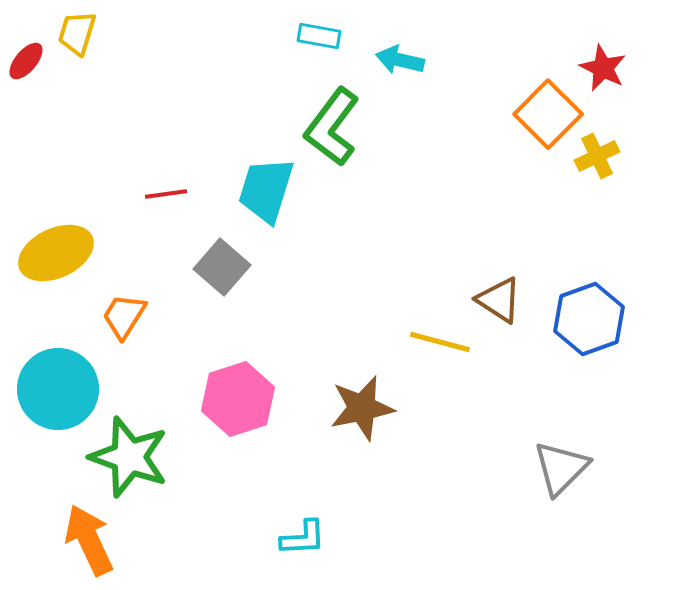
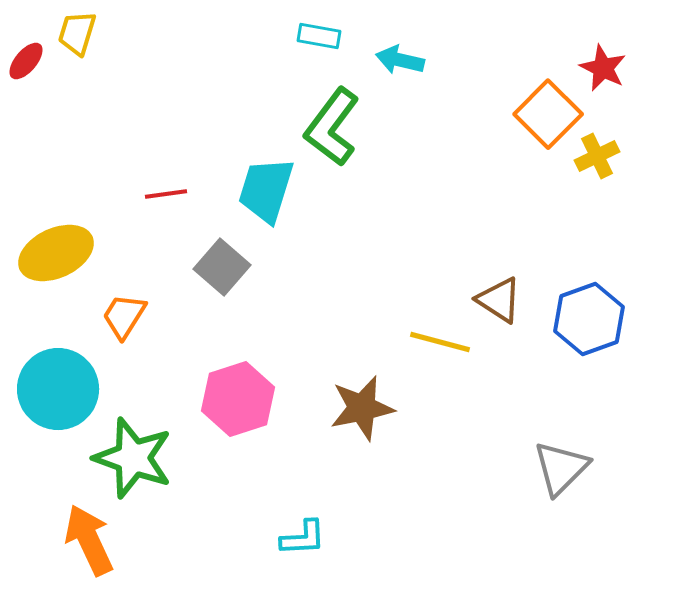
green star: moved 4 px right, 1 px down
